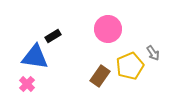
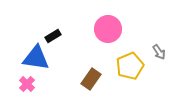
gray arrow: moved 6 px right, 1 px up
blue triangle: moved 1 px right, 1 px down
brown rectangle: moved 9 px left, 3 px down
